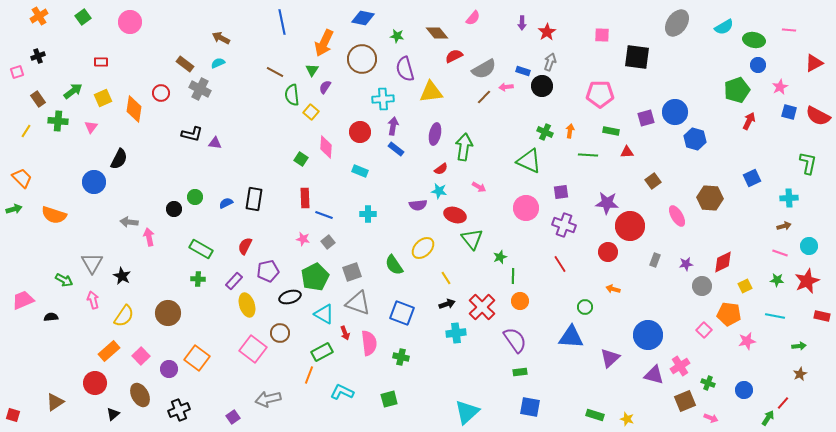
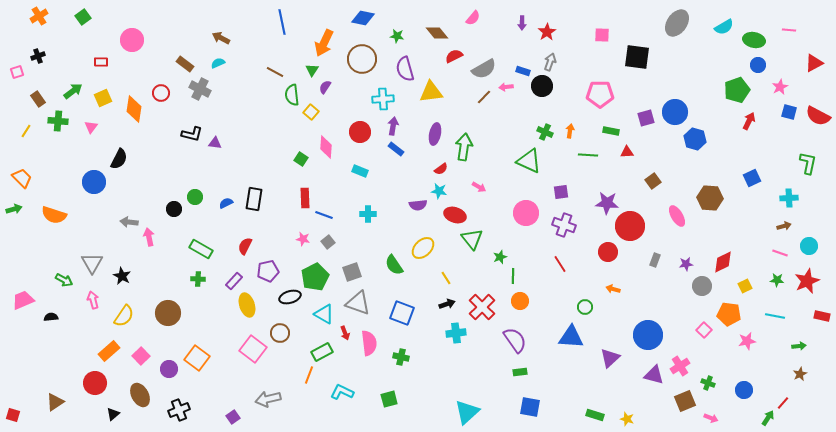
pink circle at (130, 22): moved 2 px right, 18 px down
pink circle at (526, 208): moved 5 px down
